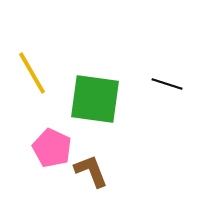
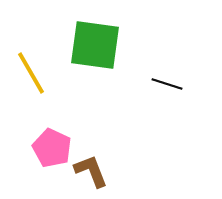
yellow line: moved 1 px left
green square: moved 54 px up
